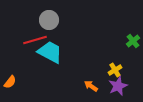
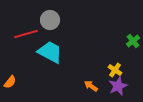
gray circle: moved 1 px right
red line: moved 9 px left, 6 px up
yellow cross: rotated 24 degrees counterclockwise
